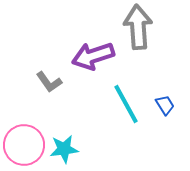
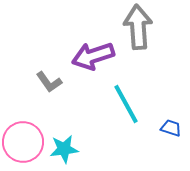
blue trapezoid: moved 6 px right, 23 px down; rotated 40 degrees counterclockwise
pink circle: moved 1 px left, 3 px up
